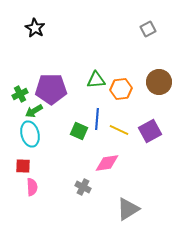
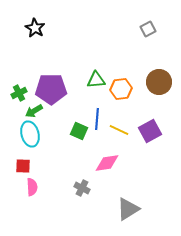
green cross: moved 1 px left, 1 px up
gray cross: moved 1 px left, 1 px down
